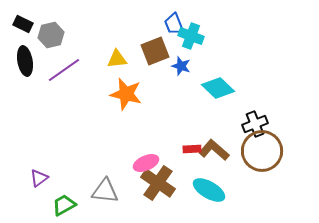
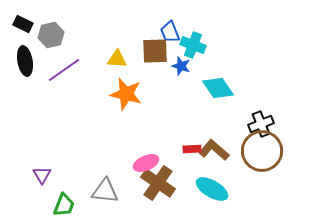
blue trapezoid: moved 4 px left, 8 px down
cyan cross: moved 2 px right, 9 px down
brown square: rotated 20 degrees clockwise
yellow triangle: rotated 10 degrees clockwise
cyan diamond: rotated 12 degrees clockwise
black cross: moved 6 px right
purple triangle: moved 3 px right, 3 px up; rotated 24 degrees counterclockwise
cyan ellipse: moved 3 px right, 1 px up
green trapezoid: rotated 140 degrees clockwise
